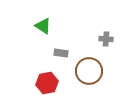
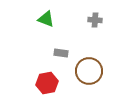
green triangle: moved 3 px right, 7 px up; rotated 12 degrees counterclockwise
gray cross: moved 11 px left, 19 px up
